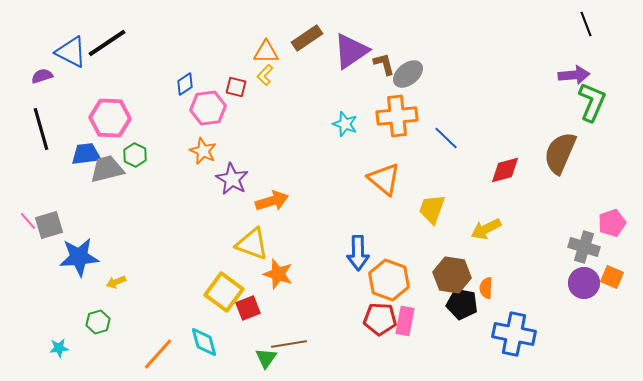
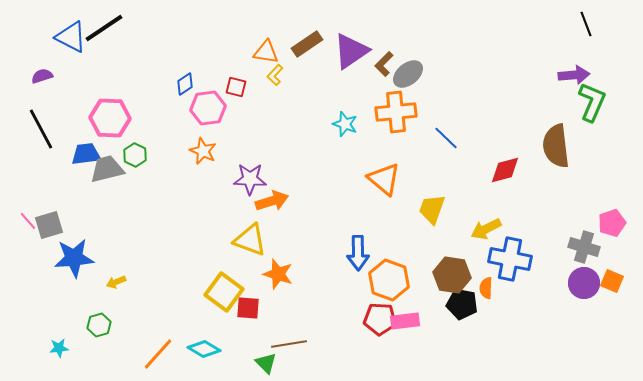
brown rectangle at (307, 38): moved 6 px down
black line at (107, 43): moved 3 px left, 15 px up
blue triangle at (71, 52): moved 15 px up
orange triangle at (266, 52): rotated 8 degrees clockwise
brown L-shape at (384, 64): rotated 120 degrees counterclockwise
yellow L-shape at (265, 75): moved 10 px right
orange cross at (397, 116): moved 1 px left, 4 px up
black line at (41, 129): rotated 12 degrees counterclockwise
brown semicircle at (560, 153): moved 4 px left, 7 px up; rotated 30 degrees counterclockwise
purple star at (232, 179): moved 18 px right; rotated 28 degrees counterclockwise
yellow triangle at (252, 244): moved 2 px left, 4 px up
blue star at (79, 257): moved 5 px left, 1 px down
orange square at (612, 277): moved 4 px down
red square at (248, 308): rotated 25 degrees clockwise
pink rectangle at (405, 321): rotated 72 degrees clockwise
green hexagon at (98, 322): moved 1 px right, 3 px down
blue cross at (514, 334): moved 4 px left, 75 px up
cyan diamond at (204, 342): moved 7 px down; rotated 44 degrees counterclockwise
green triangle at (266, 358): moved 5 px down; rotated 20 degrees counterclockwise
